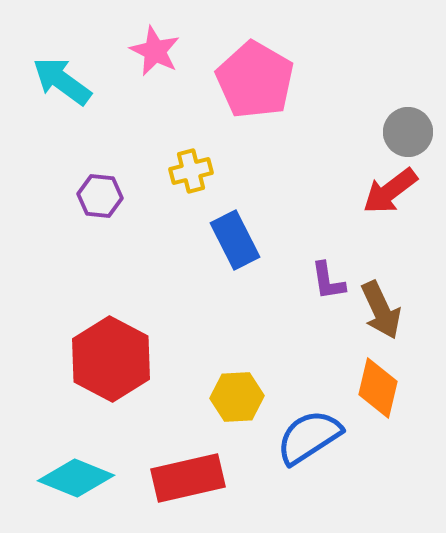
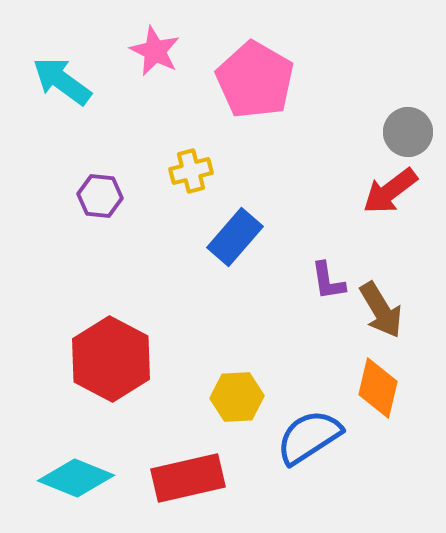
blue rectangle: moved 3 px up; rotated 68 degrees clockwise
brown arrow: rotated 6 degrees counterclockwise
